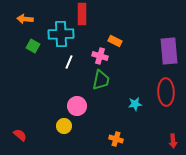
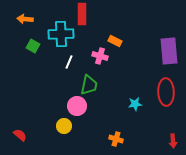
green trapezoid: moved 12 px left, 5 px down
